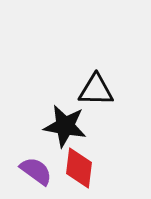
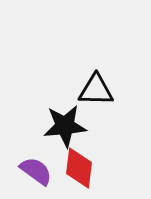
black star: rotated 15 degrees counterclockwise
